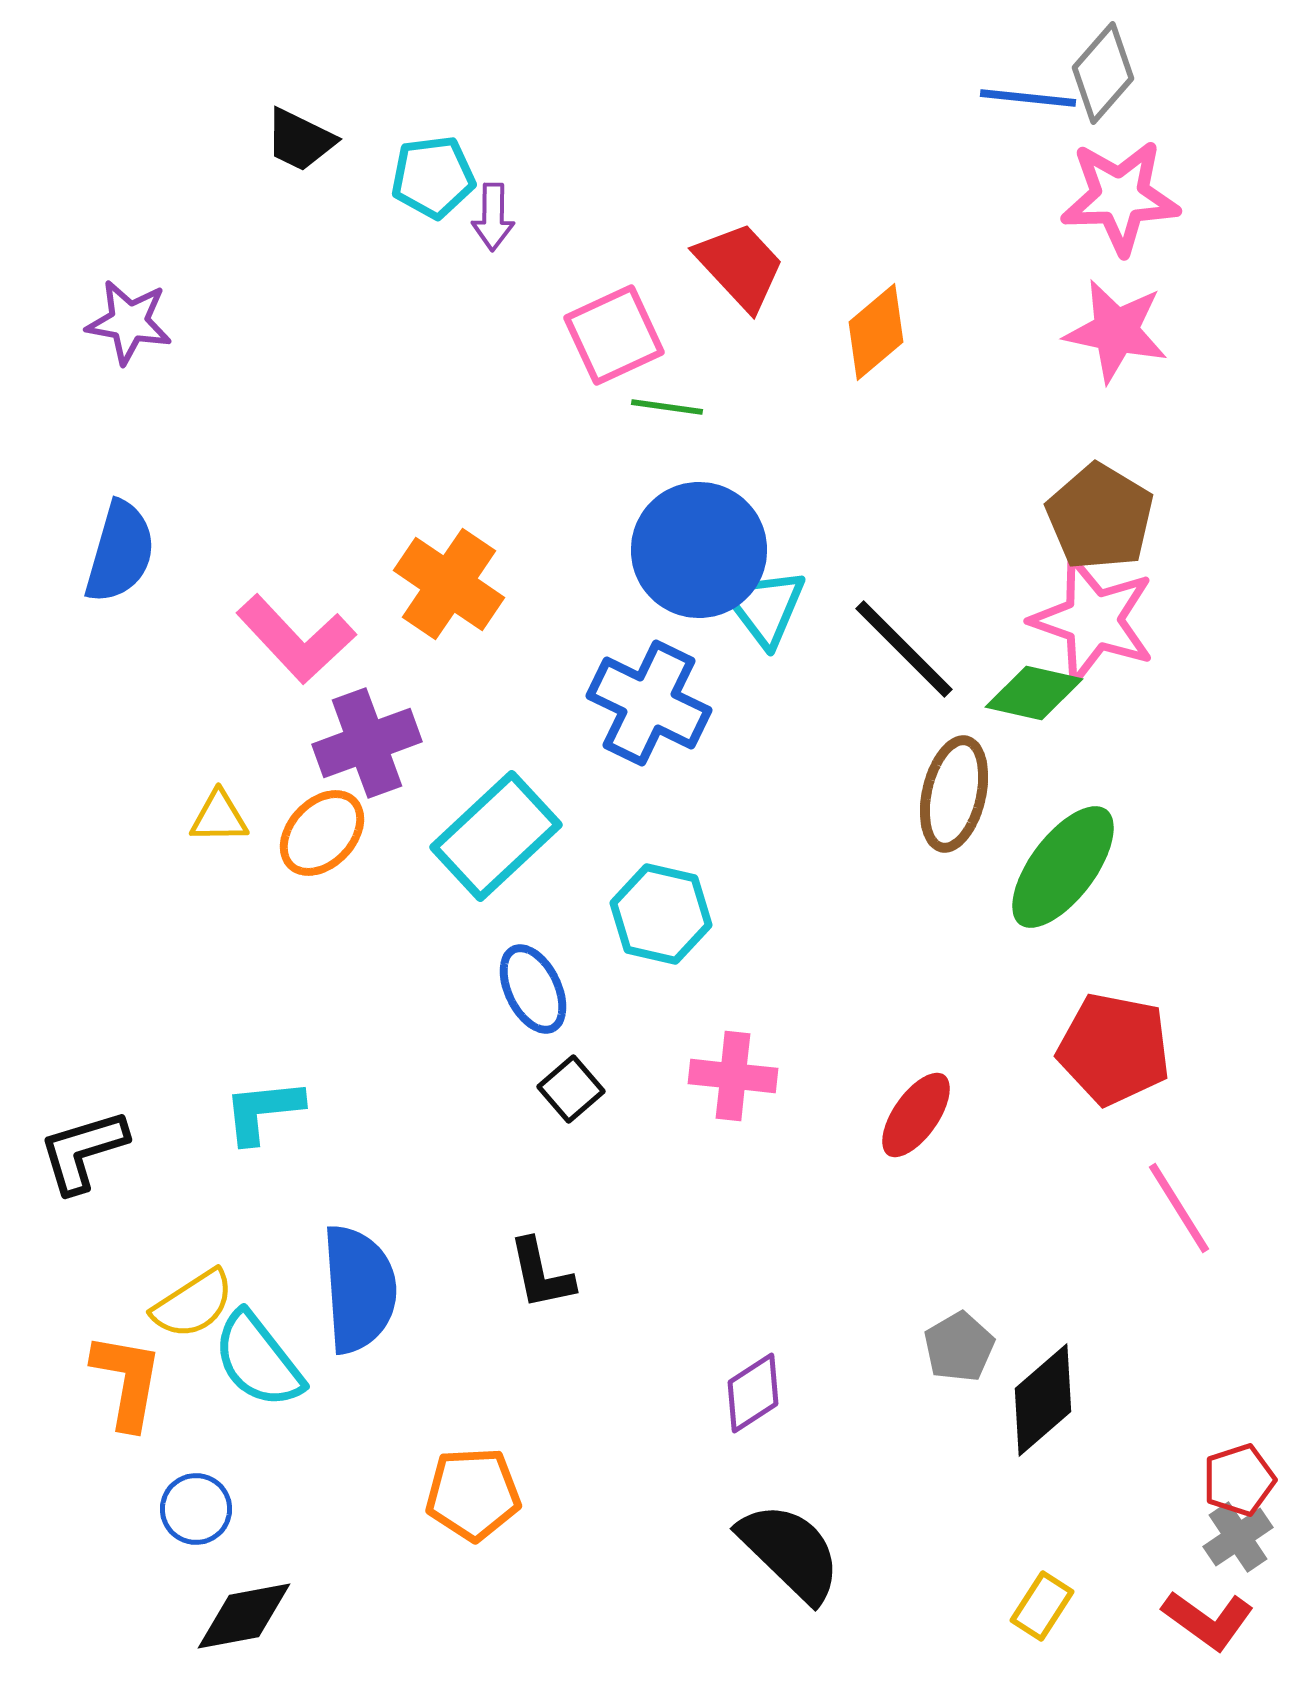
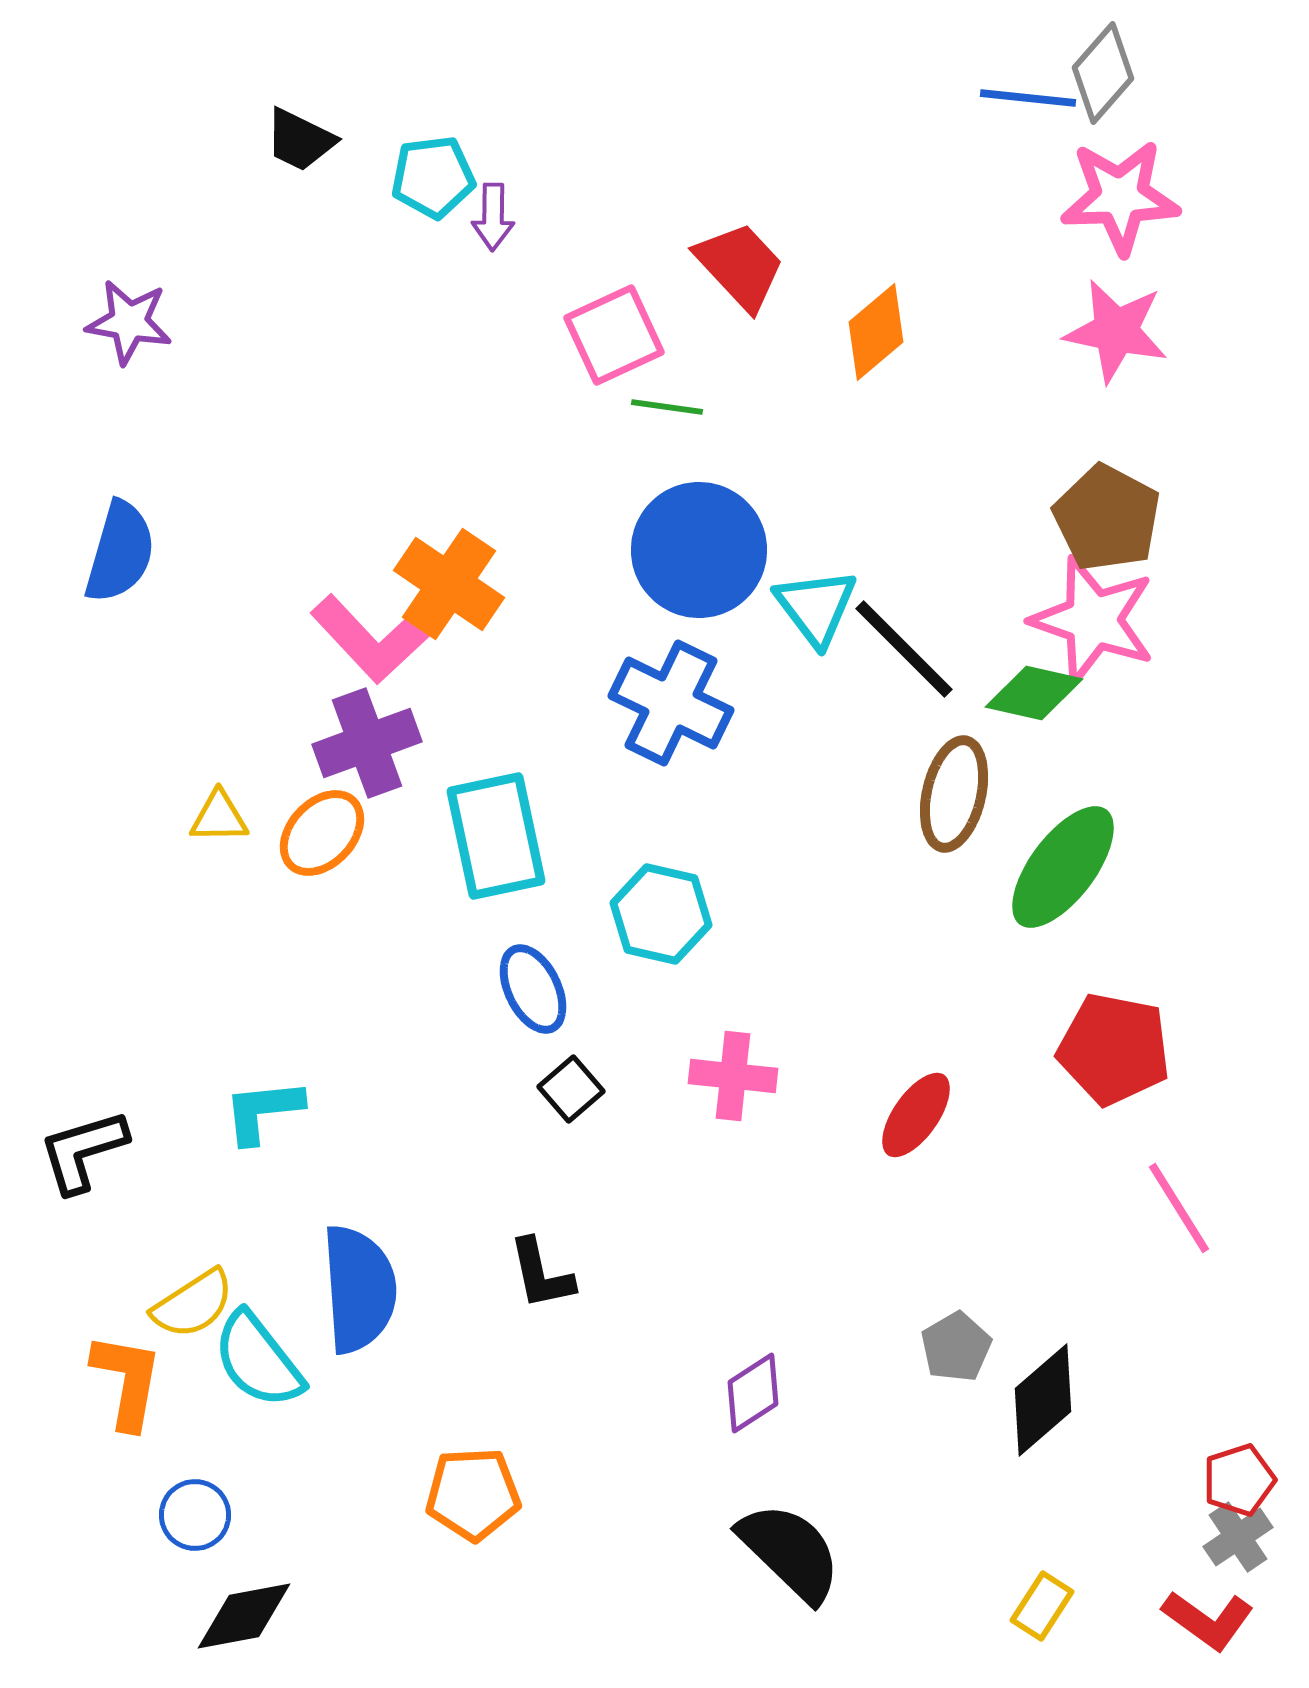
brown pentagon at (1100, 517): moved 7 px right, 1 px down; rotated 3 degrees counterclockwise
cyan triangle at (765, 607): moved 51 px right
pink L-shape at (296, 639): moved 74 px right
blue cross at (649, 703): moved 22 px right
cyan rectangle at (496, 836): rotated 59 degrees counterclockwise
gray pentagon at (959, 1347): moved 3 px left
blue circle at (196, 1509): moved 1 px left, 6 px down
